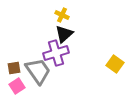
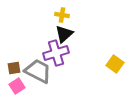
yellow cross: rotated 16 degrees counterclockwise
gray trapezoid: rotated 28 degrees counterclockwise
